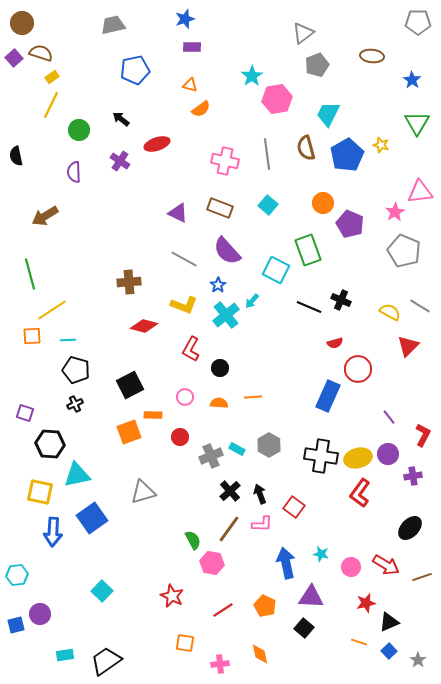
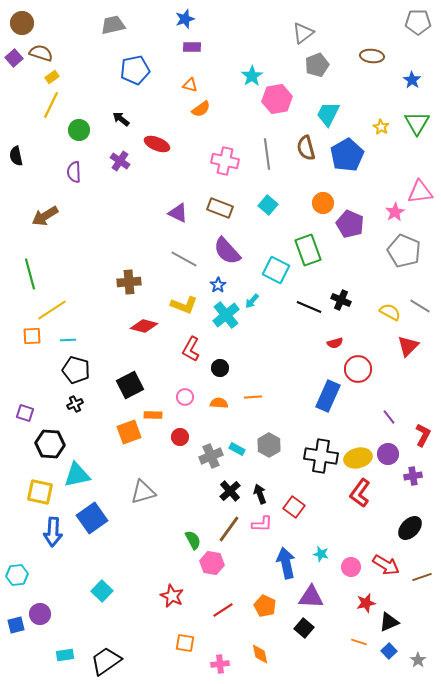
red ellipse at (157, 144): rotated 40 degrees clockwise
yellow star at (381, 145): moved 18 px up; rotated 14 degrees clockwise
